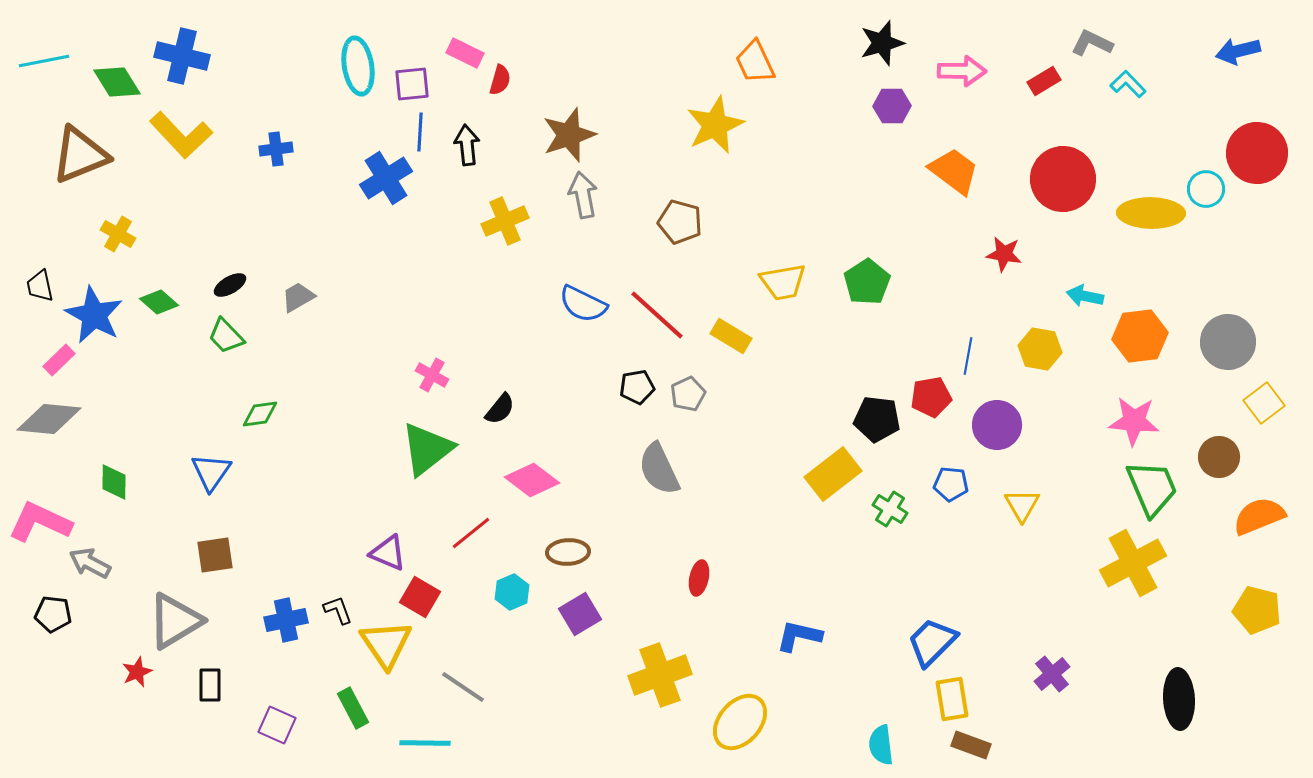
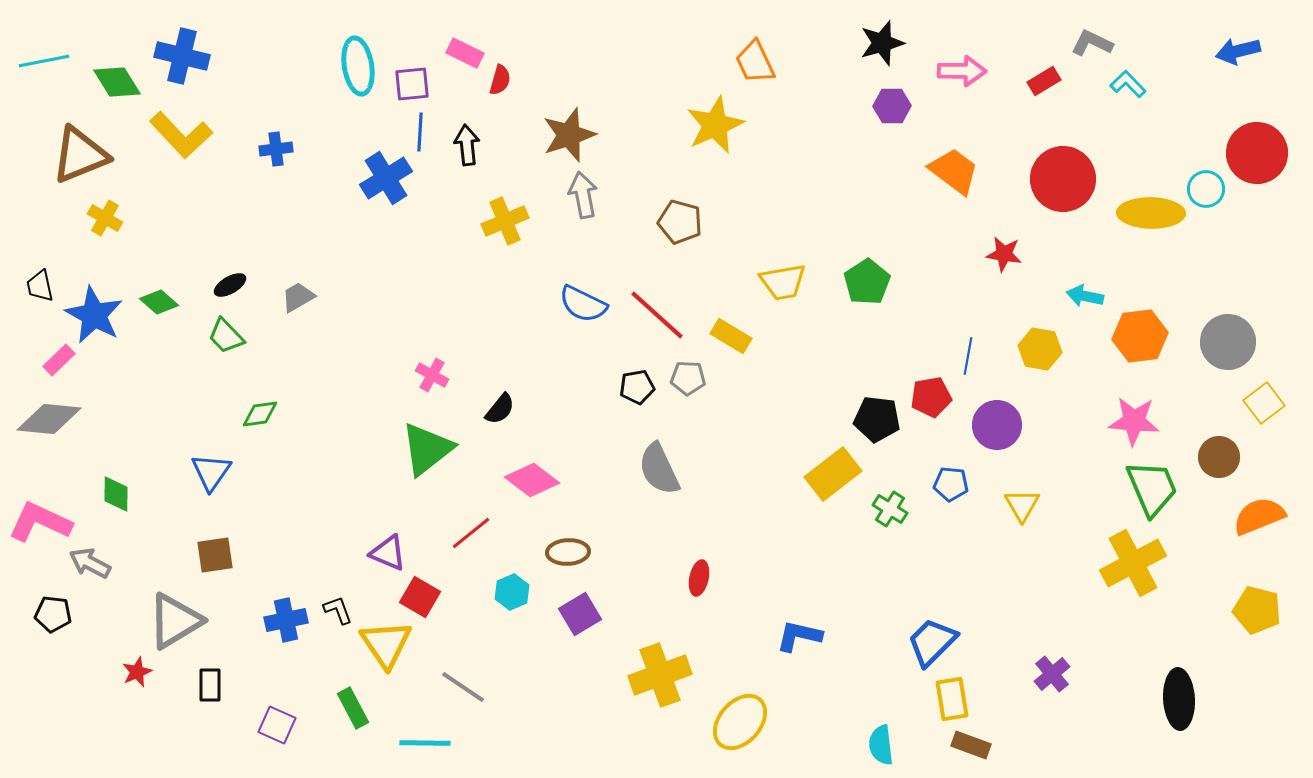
yellow cross at (118, 234): moved 13 px left, 16 px up
gray pentagon at (688, 394): moved 16 px up; rotated 28 degrees clockwise
green diamond at (114, 482): moved 2 px right, 12 px down
